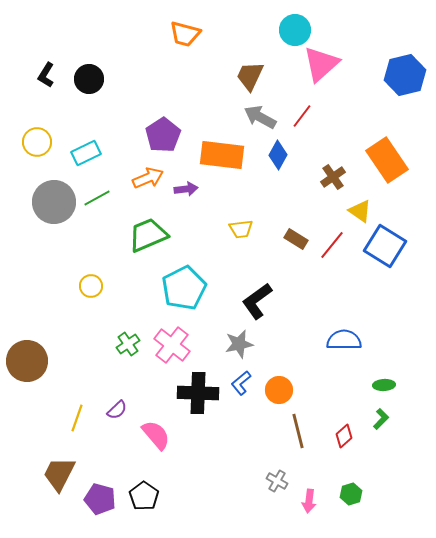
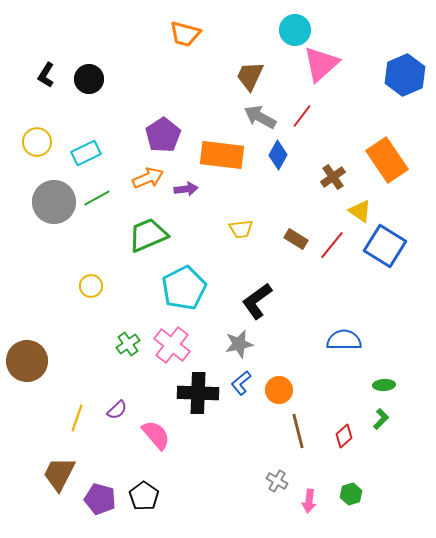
blue hexagon at (405, 75): rotated 9 degrees counterclockwise
